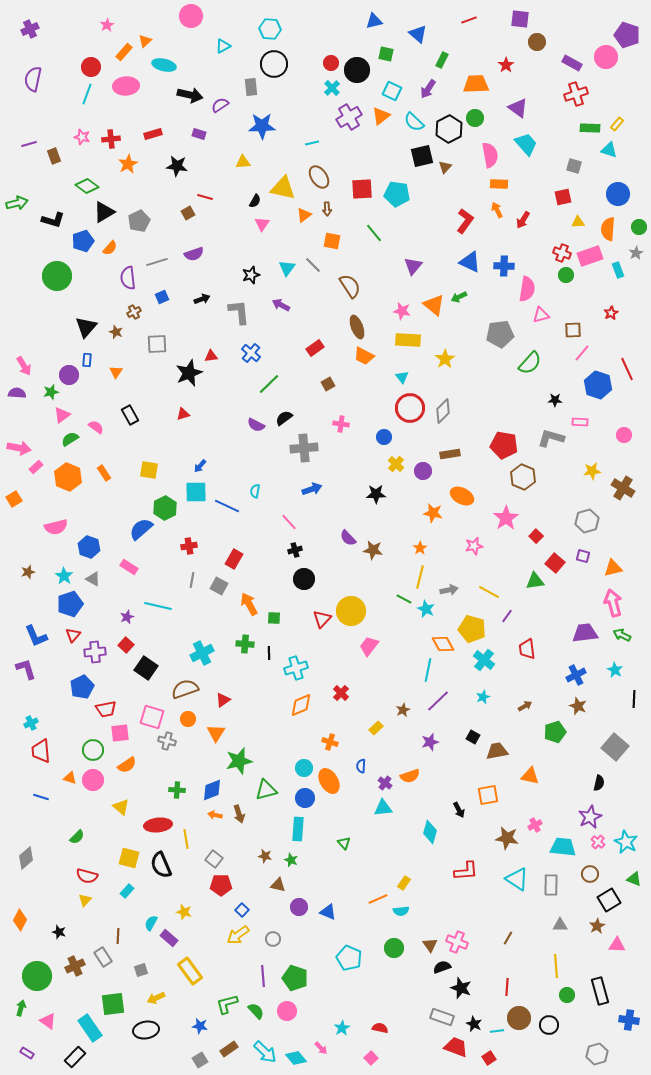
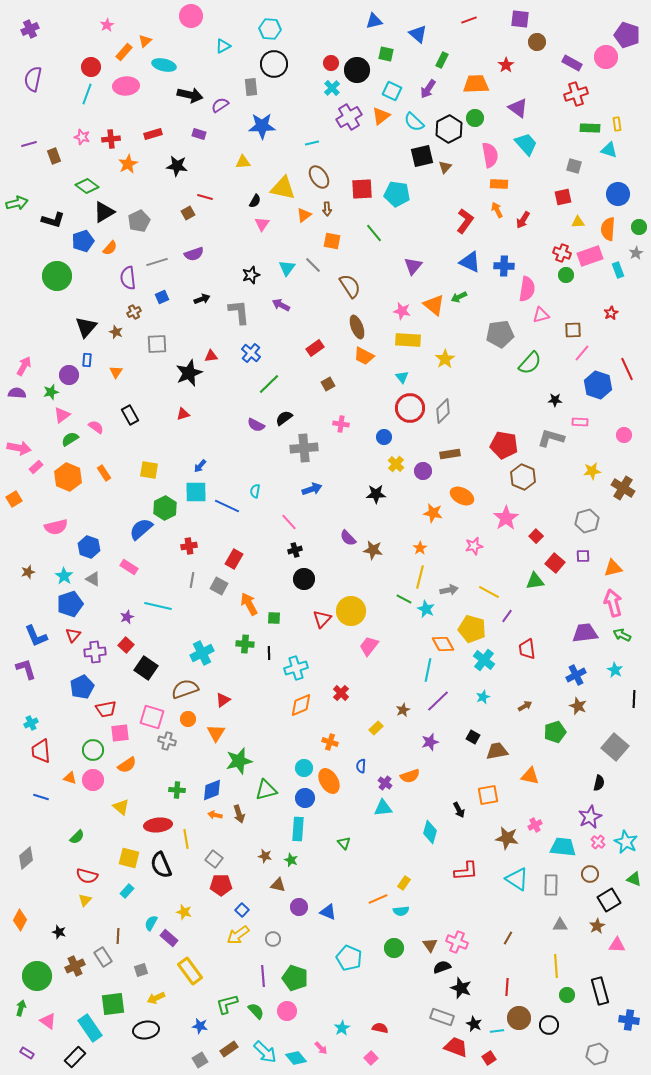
yellow rectangle at (617, 124): rotated 48 degrees counterclockwise
pink arrow at (24, 366): rotated 120 degrees counterclockwise
purple square at (583, 556): rotated 16 degrees counterclockwise
